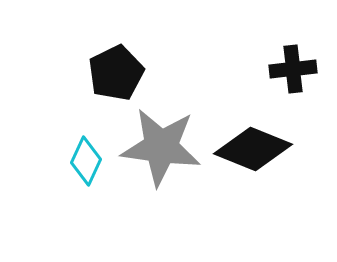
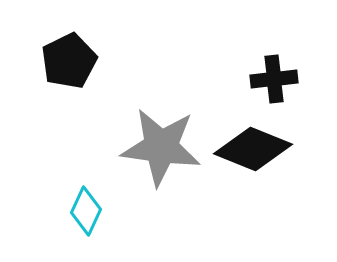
black cross: moved 19 px left, 10 px down
black pentagon: moved 47 px left, 12 px up
cyan diamond: moved 50 px down
